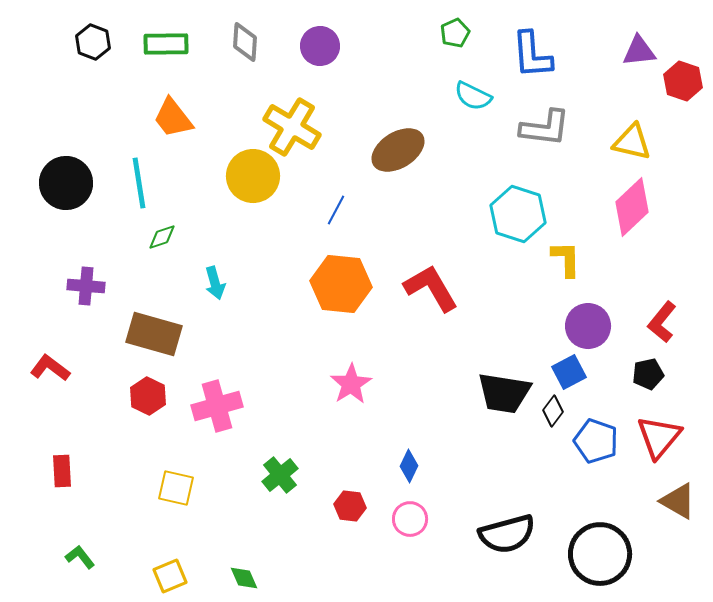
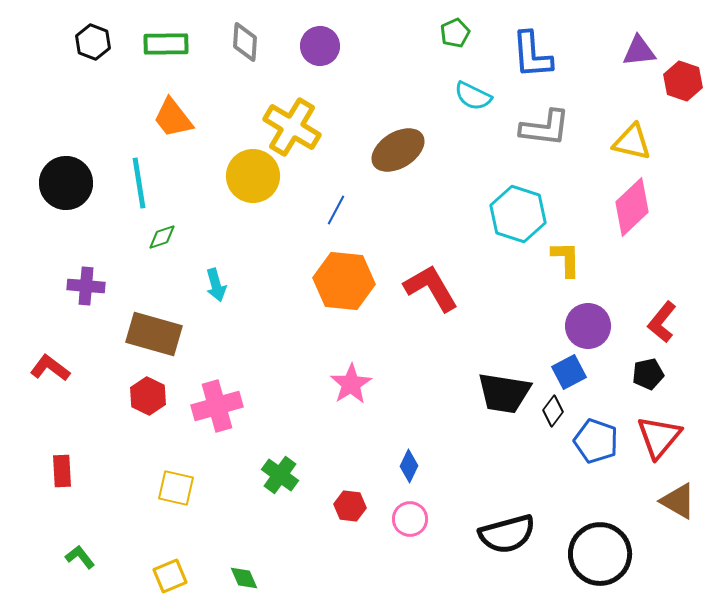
cyan arrow at (215, 283): moved 1 px right, 2 px down
orange hexagon at (341, 284): moved 3 px right, 3 px up
green cross at (280, 475): rotated 15 degrees counterclockwise
